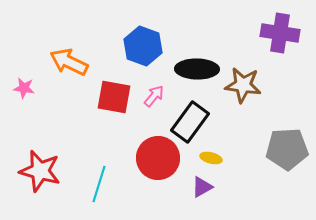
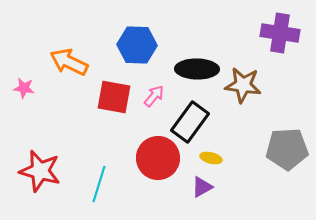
blue hexagon: moved 6 px left, 1 px up; rotated 18 degrees counterclockwise
